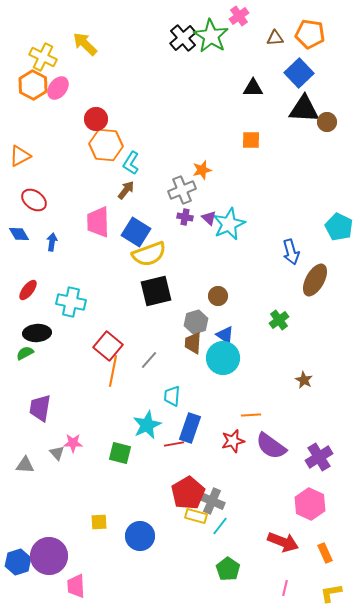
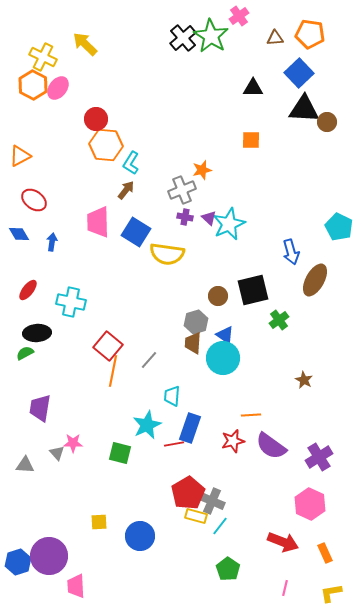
yellow semicircle at (149, 254): moved 18 px right; rotated 28 degrees clockwise
black square at (156, 291): moved 97 px right, 1 px up
